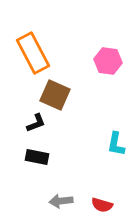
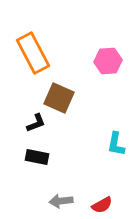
pink hexagon: rotated 12 degrees counterclockwise
brown square: moved 4 px right, 3 px down
red semicircle: rotated 45 degrees counterclockwise
